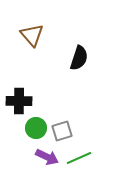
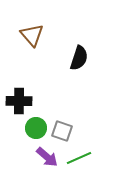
gray square: rotated 35 degrees clockwise
purple arrow: rotated 15 degrees clockwise
